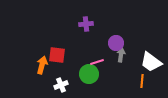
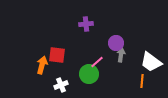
pink line: rotated 24 degrees counterclockwise
